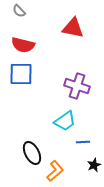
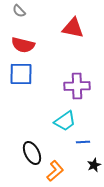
purple cross: rotated 20 degrees counterclockwise
